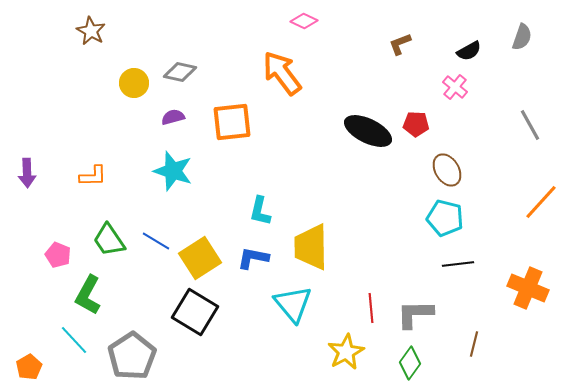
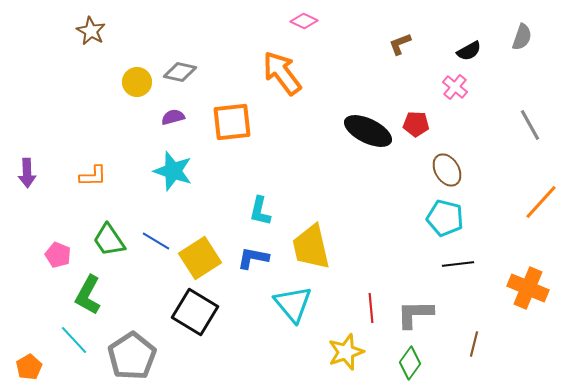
yellow circle: moved 3 px right, 1 px up
yellow trapezoid: rotated 12 degrees counterclockwise
yellow star: rotated 9 degrees clockwise
